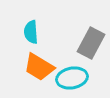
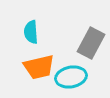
orange trapezoid: rotated 44 degrees counterclockwise
cyan ellipse: moved 1 px left, 1 px up
